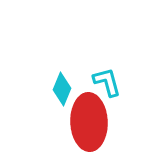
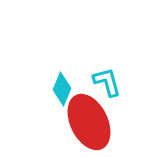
red ellipse: rotated 24 degrees counterclockwise
